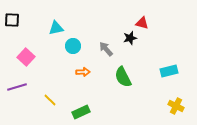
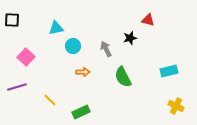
red triangle: moved 6 px right, 3 px up
gray arrow: rotated 14 degrees clockwise
